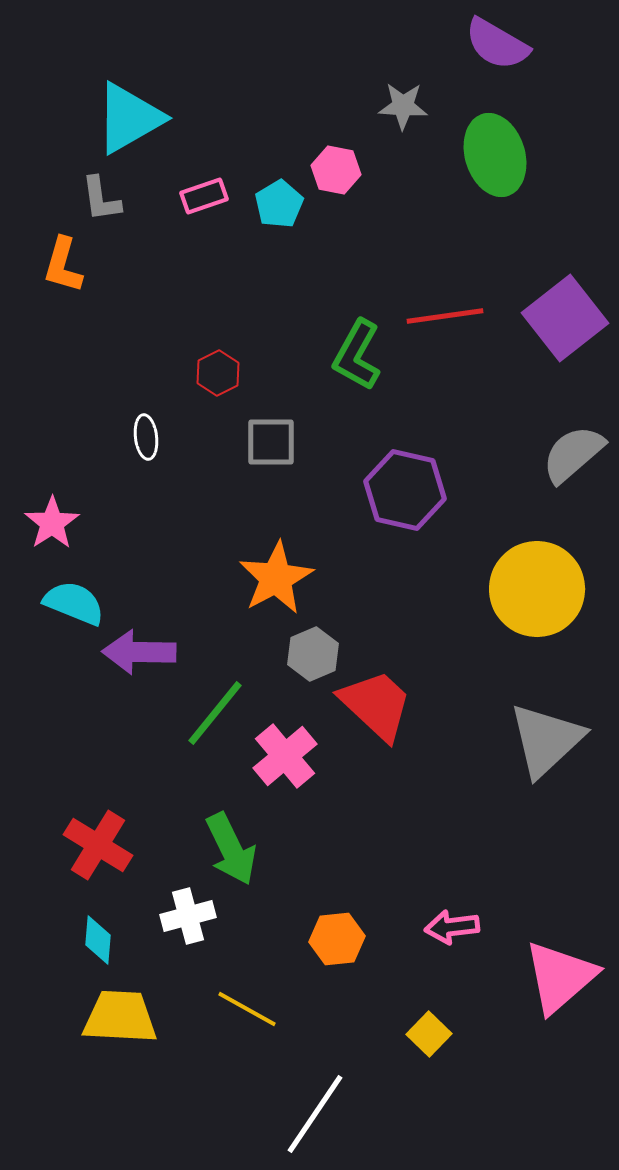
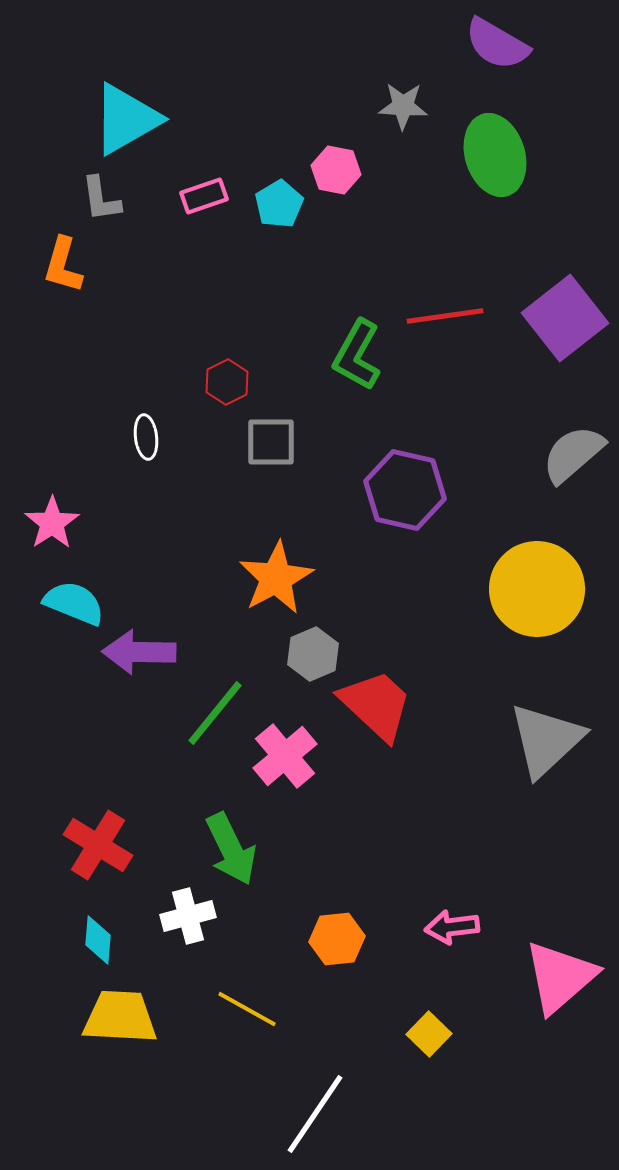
cyan triangle: moved 3 px left, 1 px down
red hexagon: moved 9 px right, 9 px down
